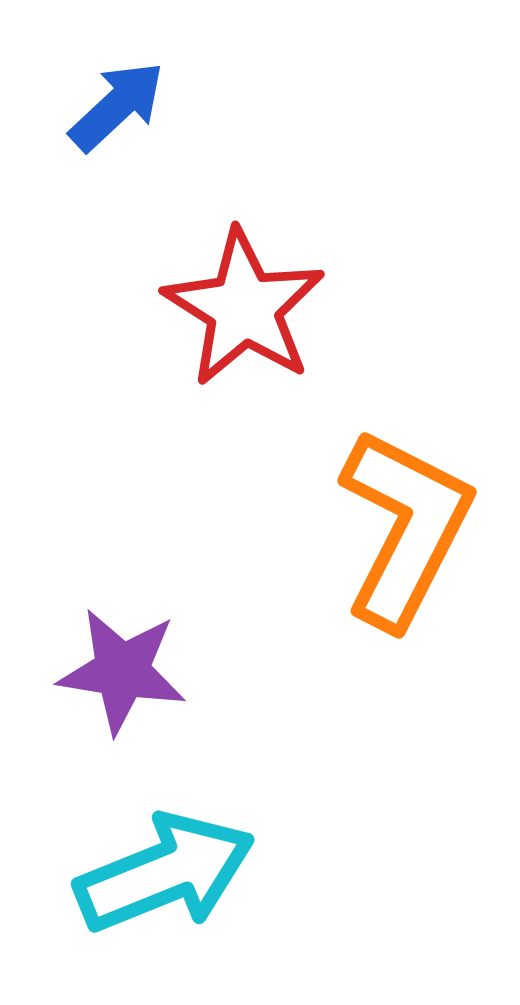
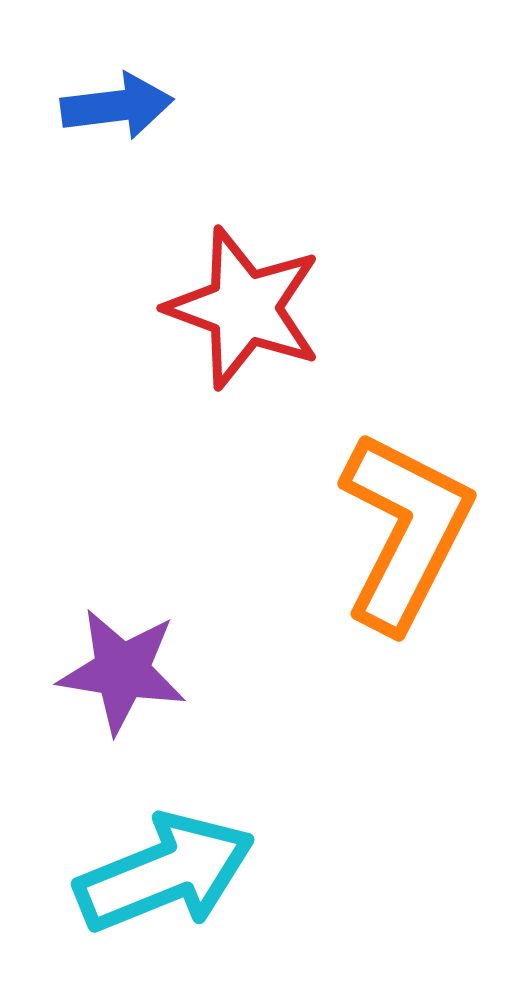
blue arrow: rotated 36 degrees clockwise
red star: rotated 12 degrees counterclockwise
orange L-shape: moved 3 px down
